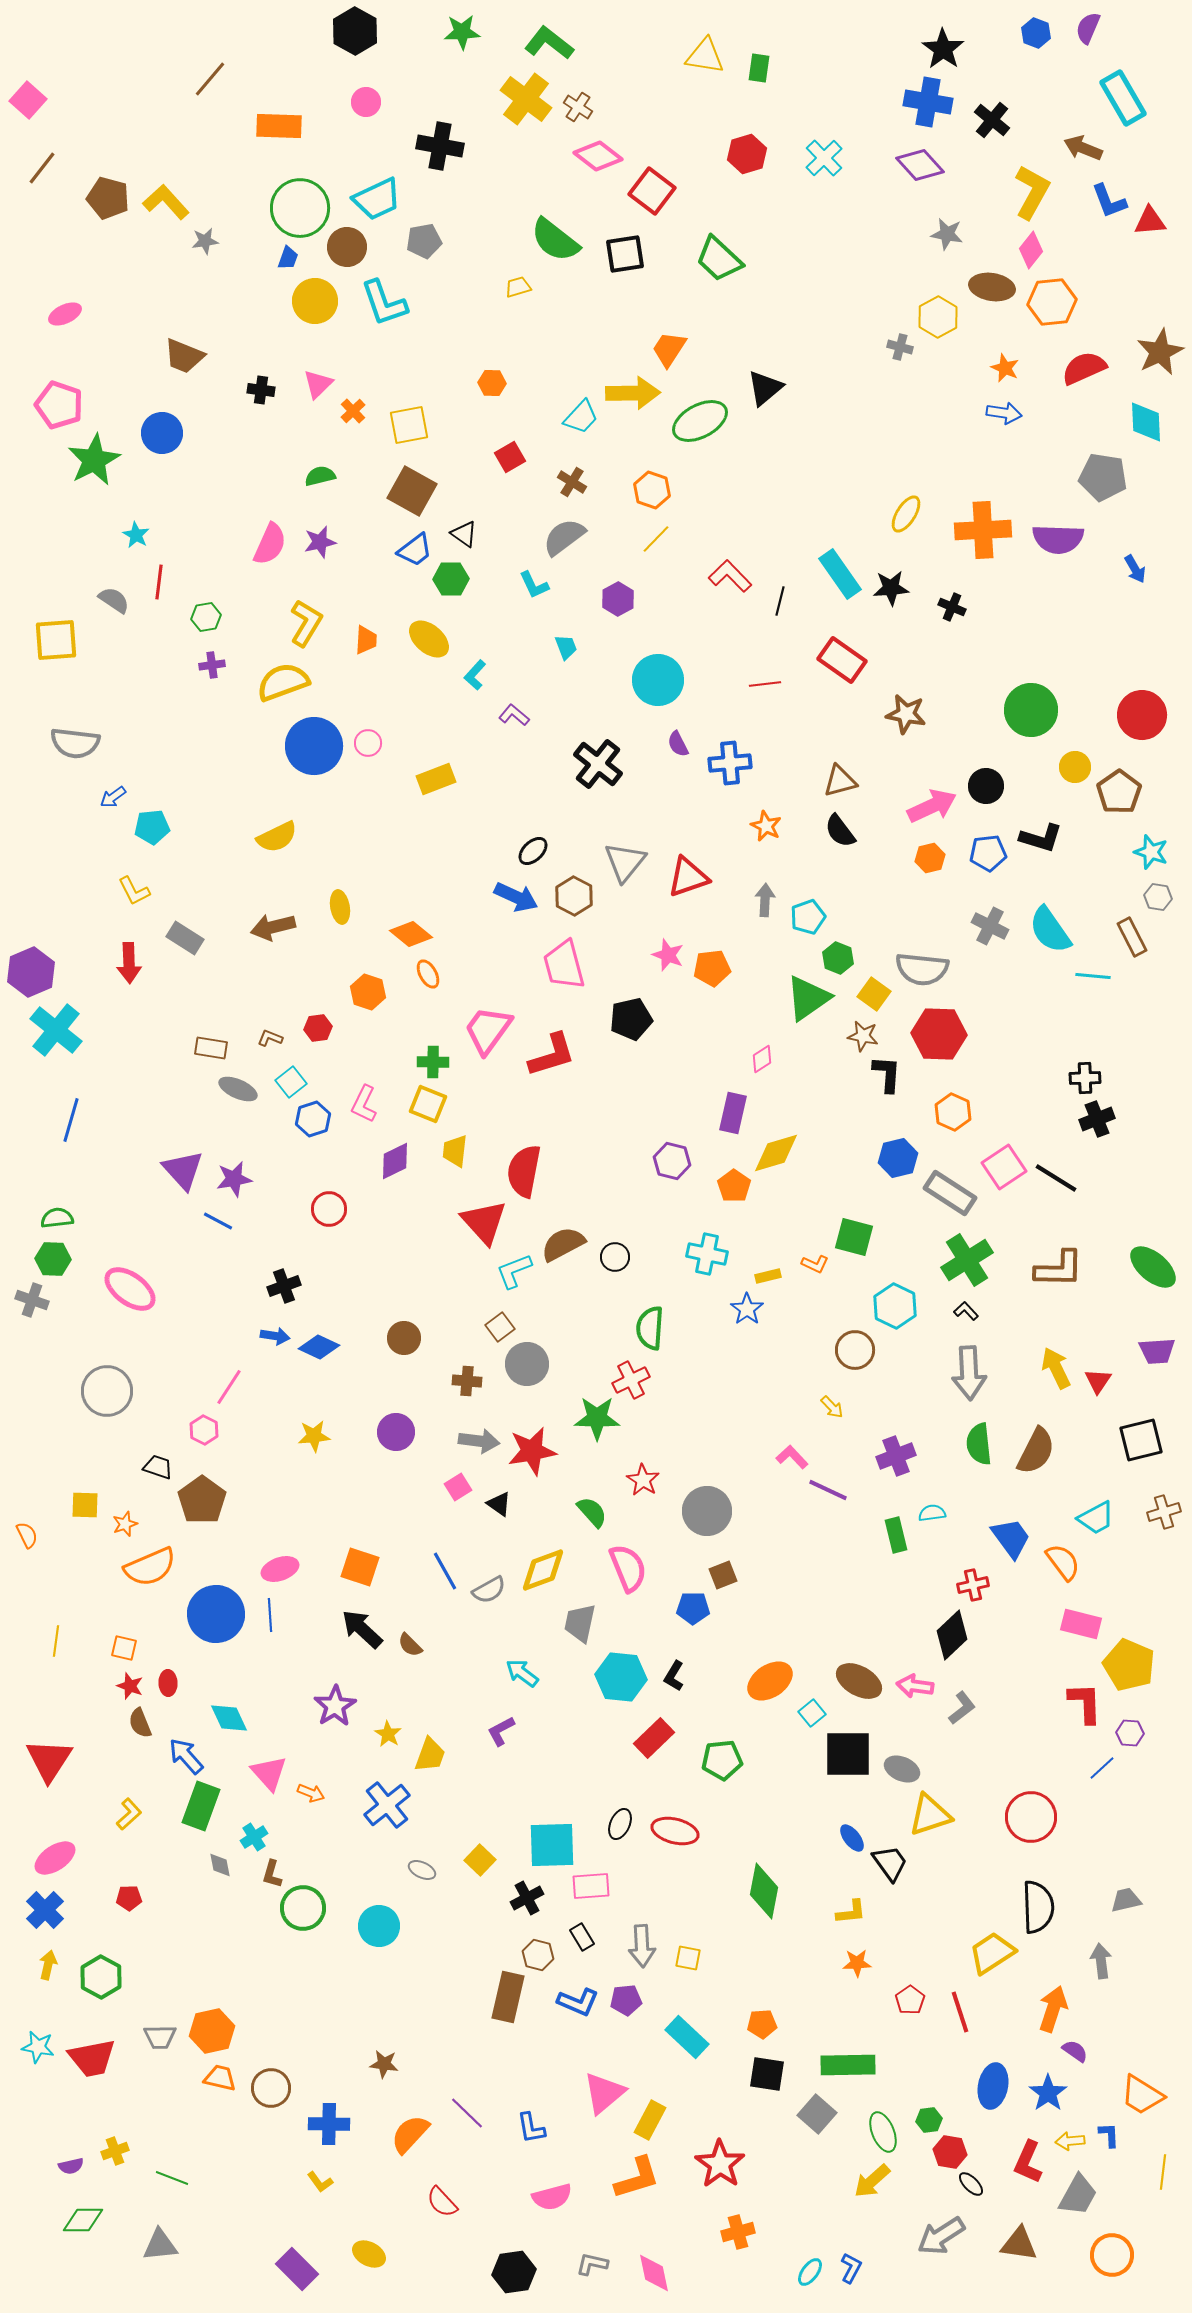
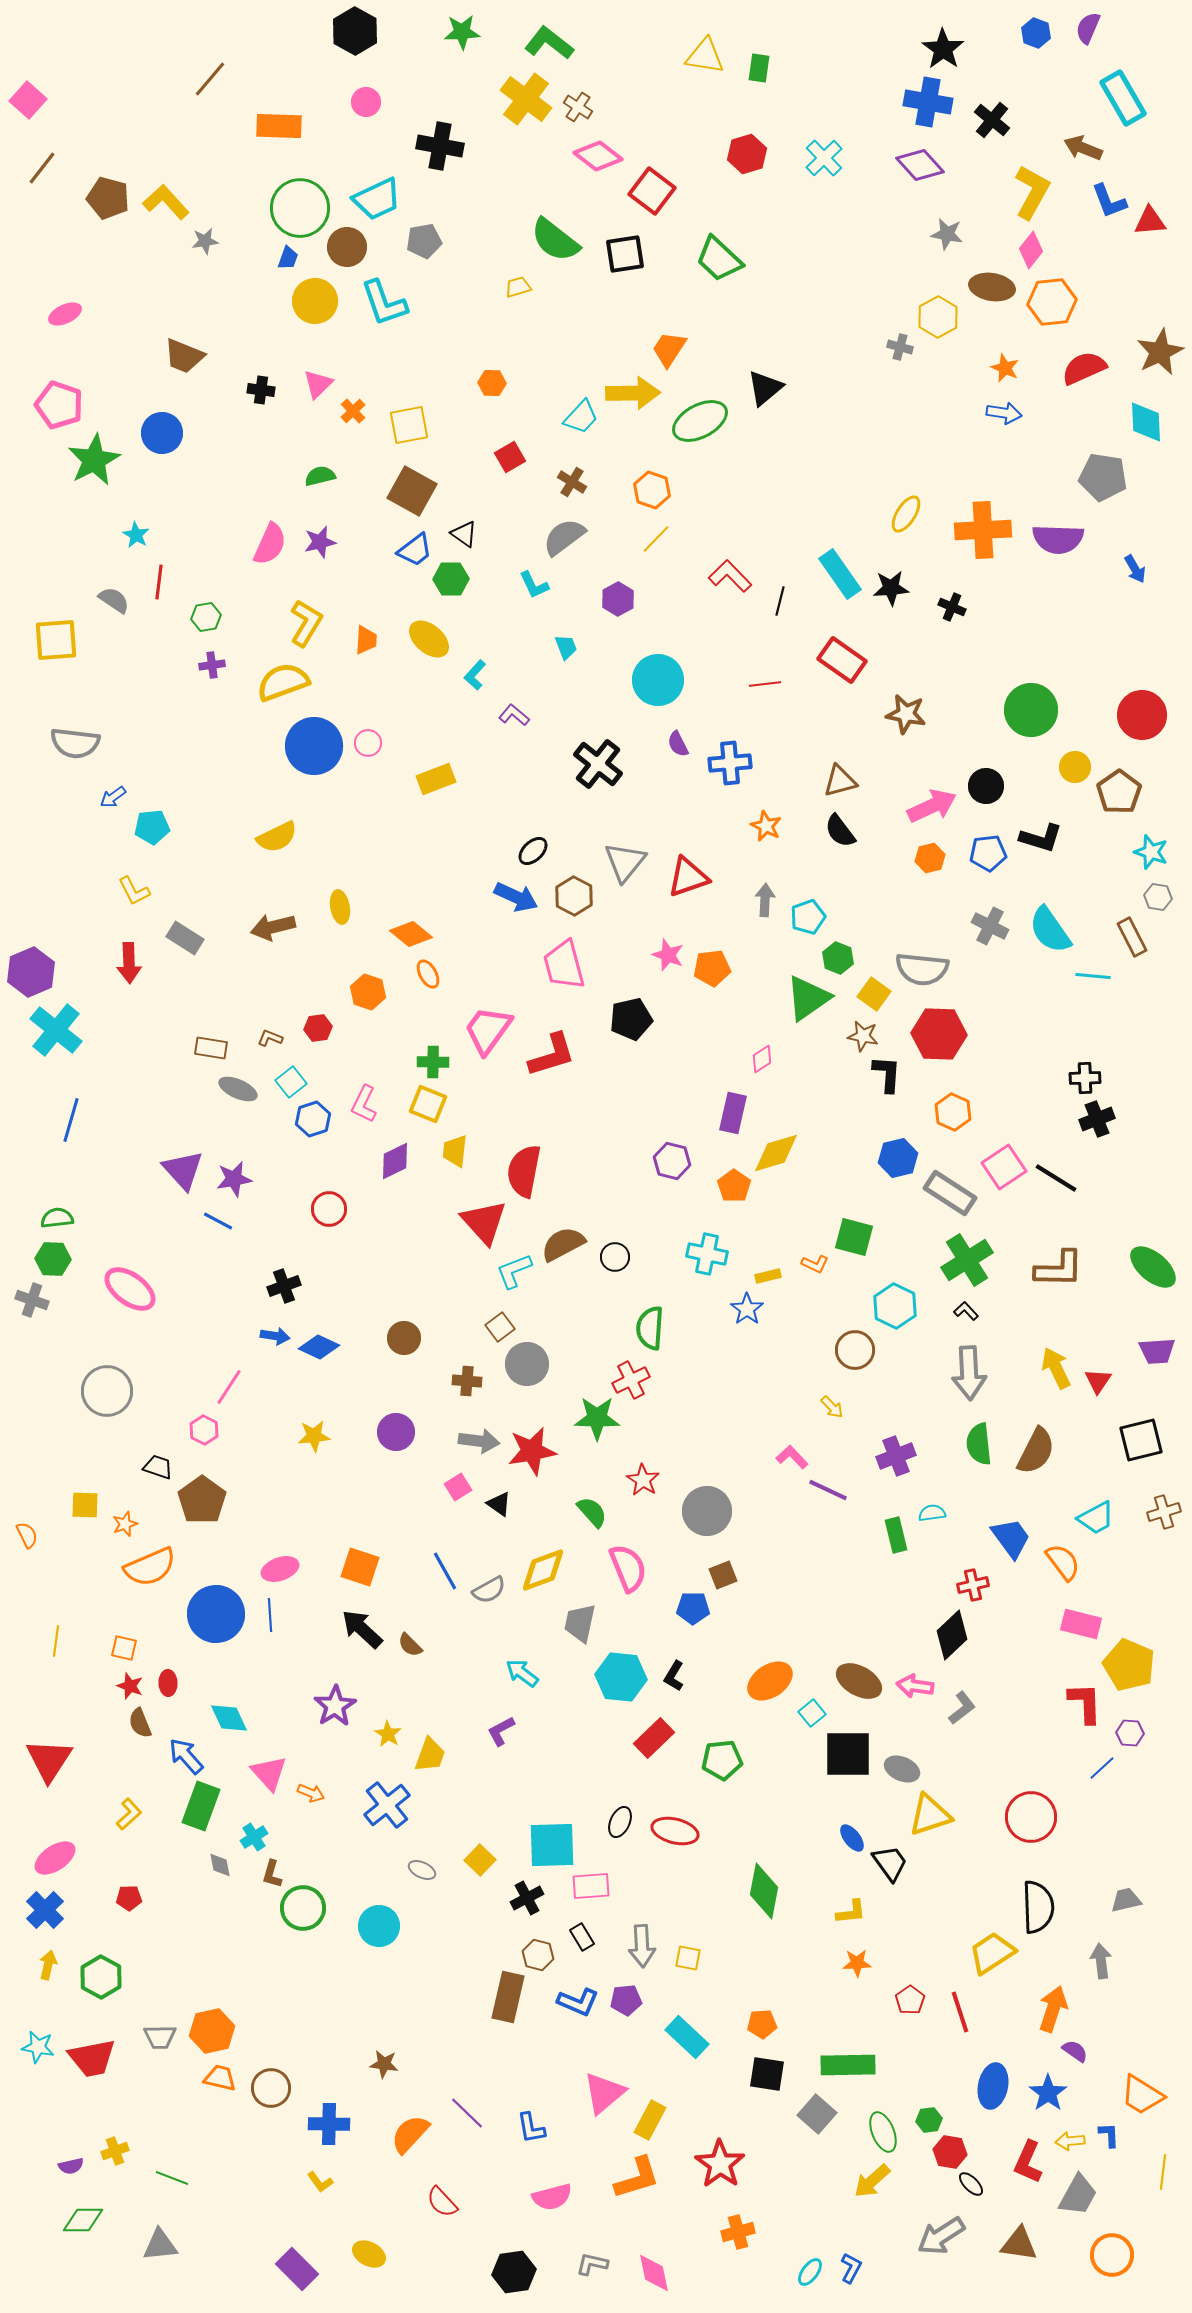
black ellipse at (620, 1824): moved 2 px up
